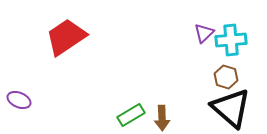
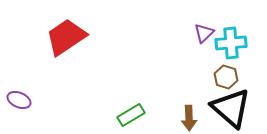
cyan cross: moved 3 px down
brown arrow: moved 27 px right
